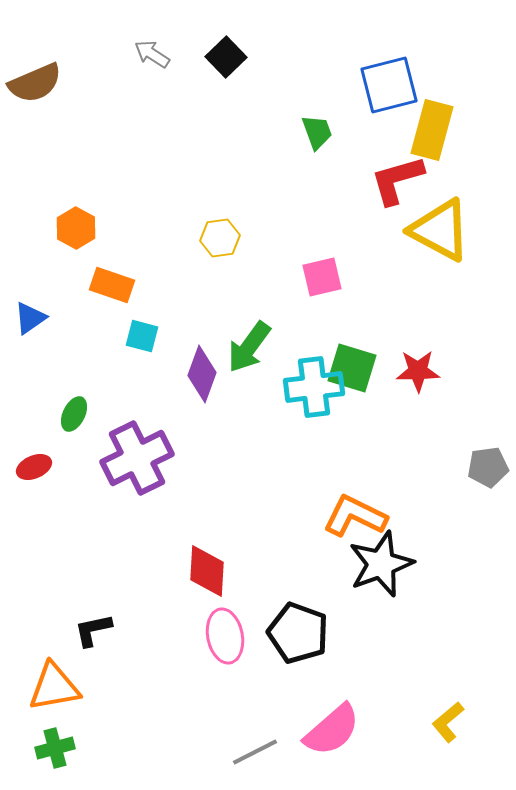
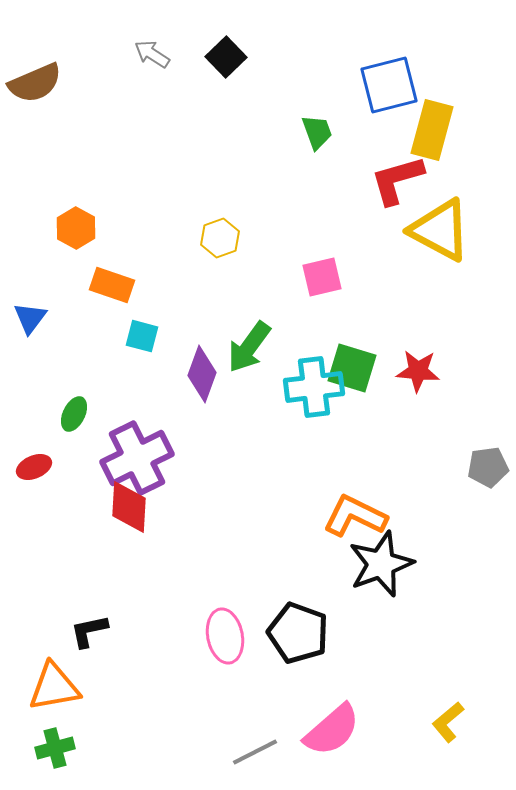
yellow hexagon: rotated 12 degrees counterclockwise
blue triangle: rotated 18 degrees counterclockwise
red star: rotated 6 degrees clockwise
red diamond: moved 78 px left, 64 px up
black L-shape: moved 4 px left, 1 px down
